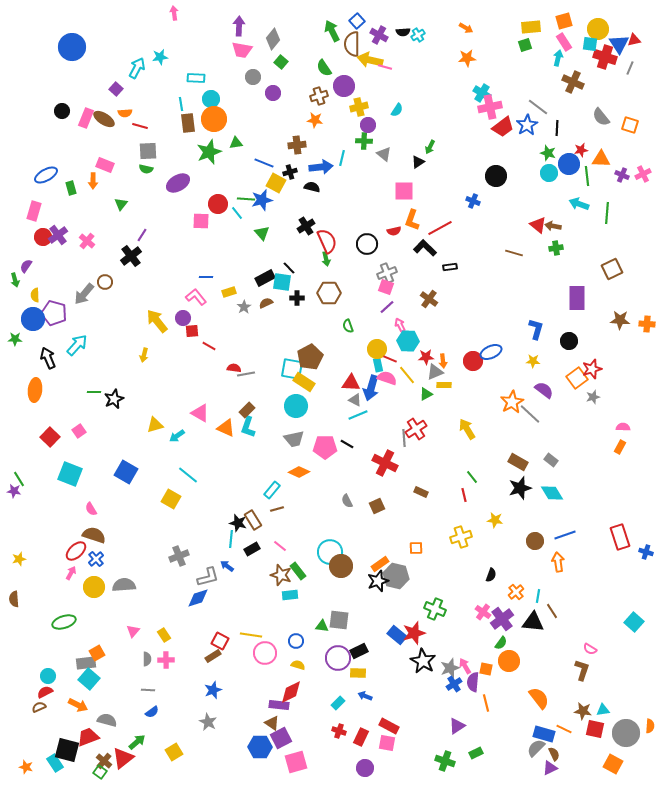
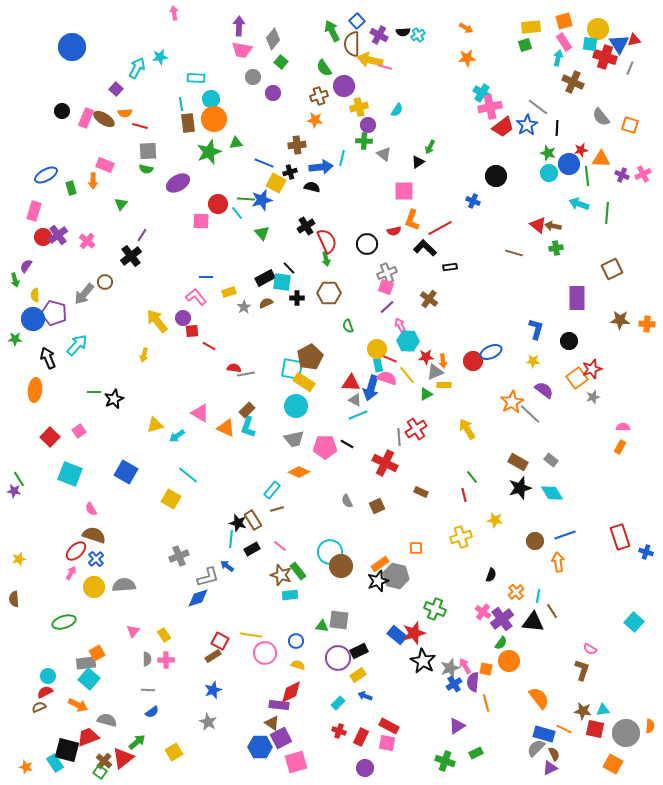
gray line at (404, 438): moved 5 px left, 1 px up
yellow rectangle at (358, 673): moved 2 px down; rotated 35 degrees counterclockwise
